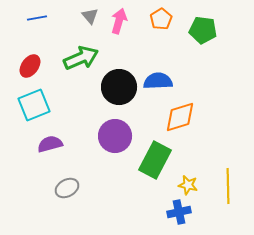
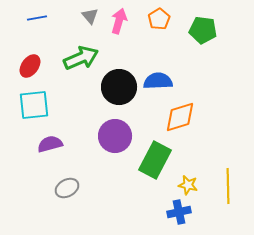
orange pentagon: moved 2 px left
cyan square: rotated 16 degrees clockwise
